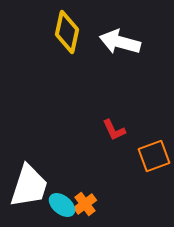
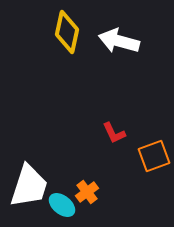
white arrow: moved 1 px left, 1 px up
red L-shape: moved 3 px down
orange cross: moved 2 px right, 12 px up
